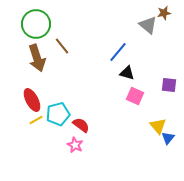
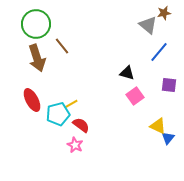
blue line: moved 41 px right
pink square: rotated 30 degrees clockwise
yellow line: moved 35 px right, 16 px up
yellow triangle: rotated 24 degrees counterclockwise
